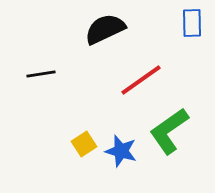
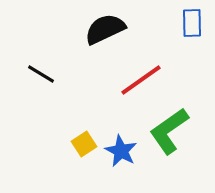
black line: rotated 40 degrees clockwise
blue star: rotated 12 degrees clockwise
